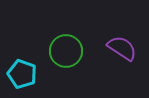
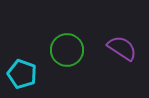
green circle: moved 1 px right, 1 px up
